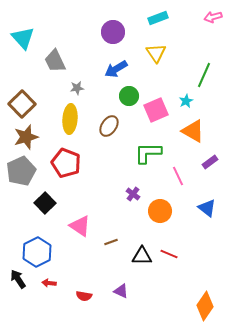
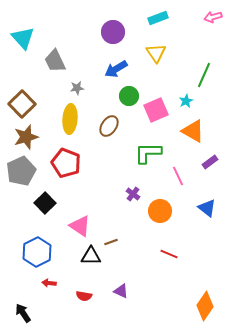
black triangle: moved 51 px left
black arrow: moved 5 px right, 34 px down
